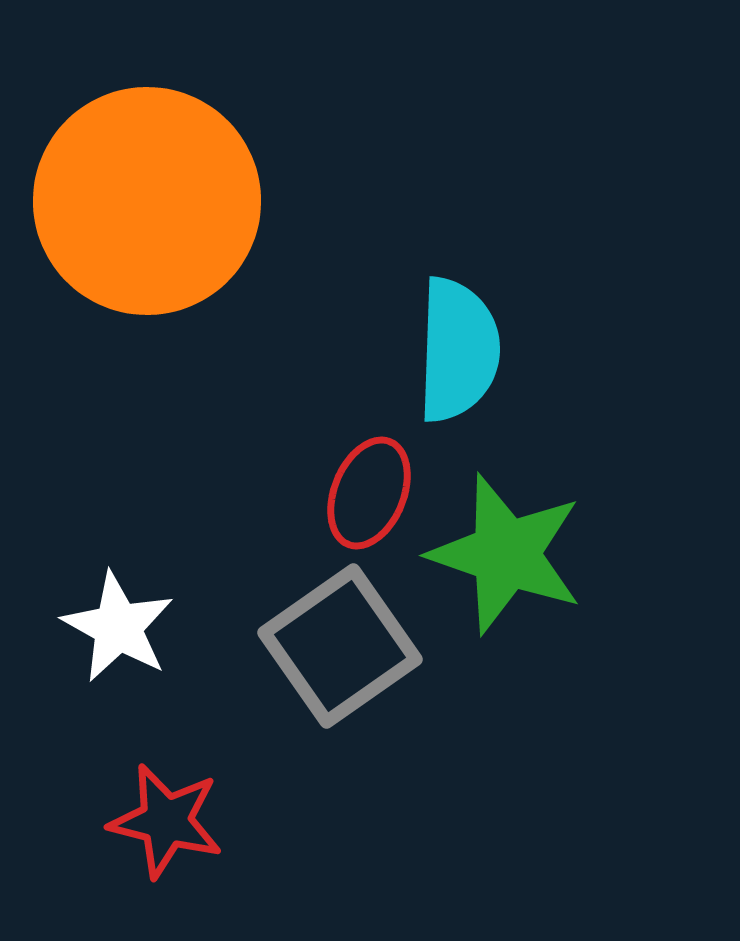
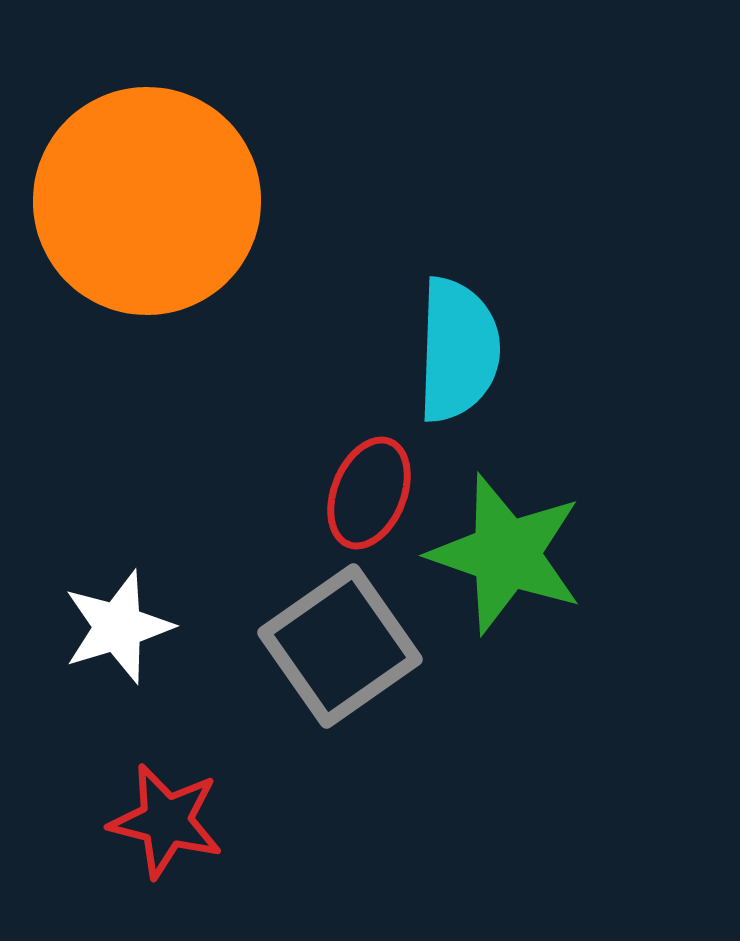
white star: rotated 26 degrees clockwise
